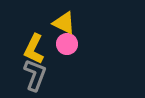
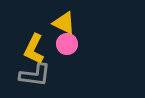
gray L-shape: rotated 76 degrees clockwise
